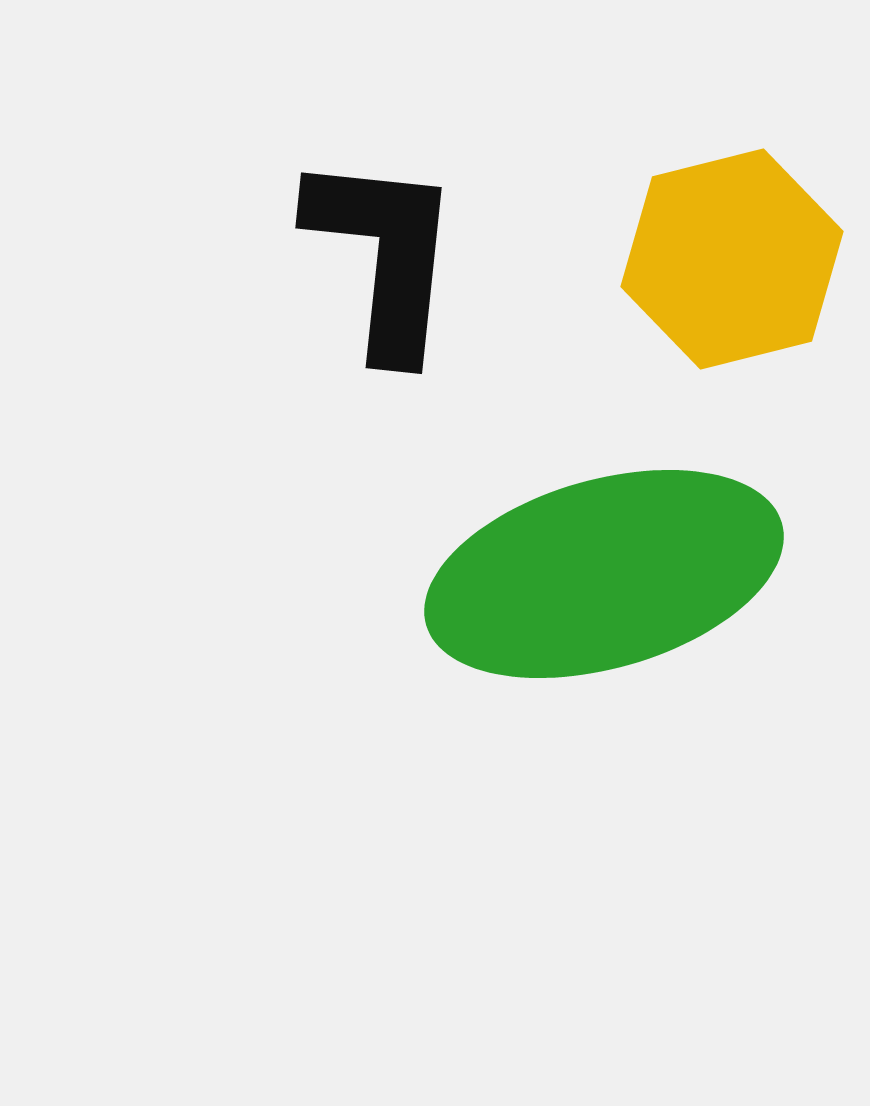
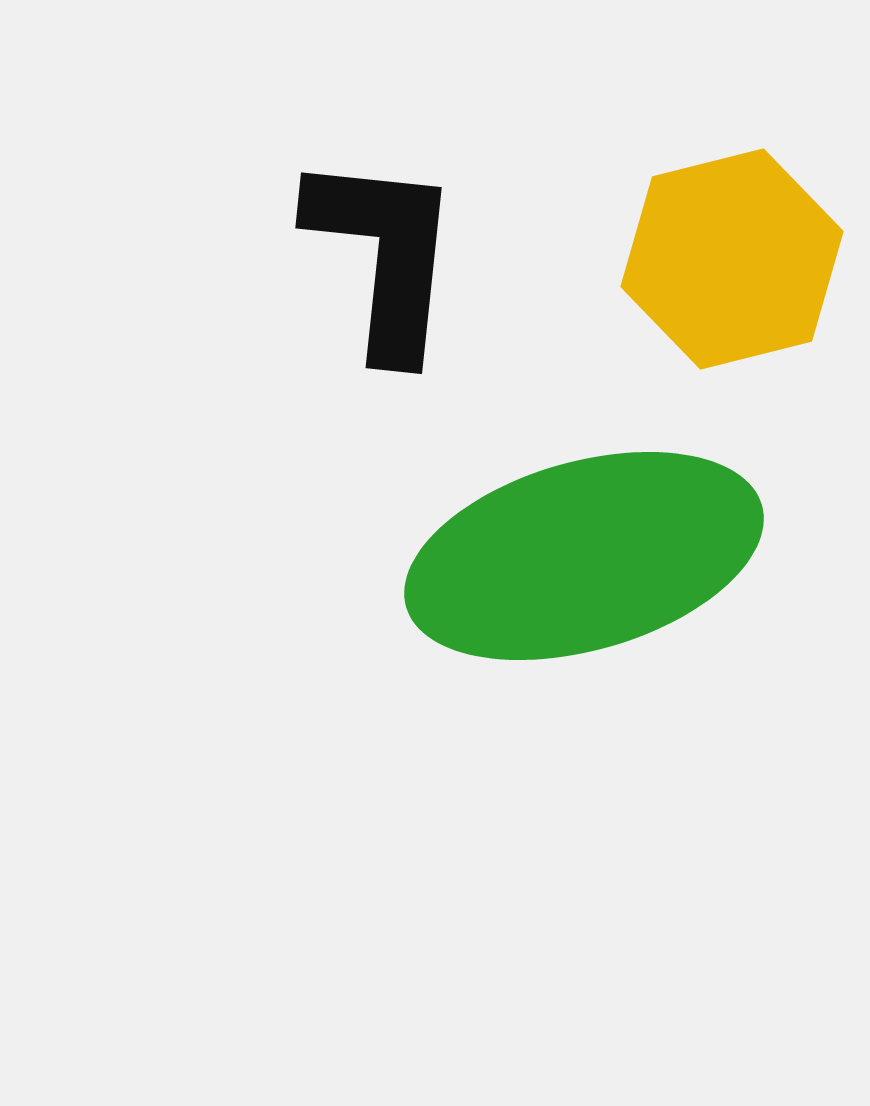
green ellipse: moved 20 px left, 18 px up
